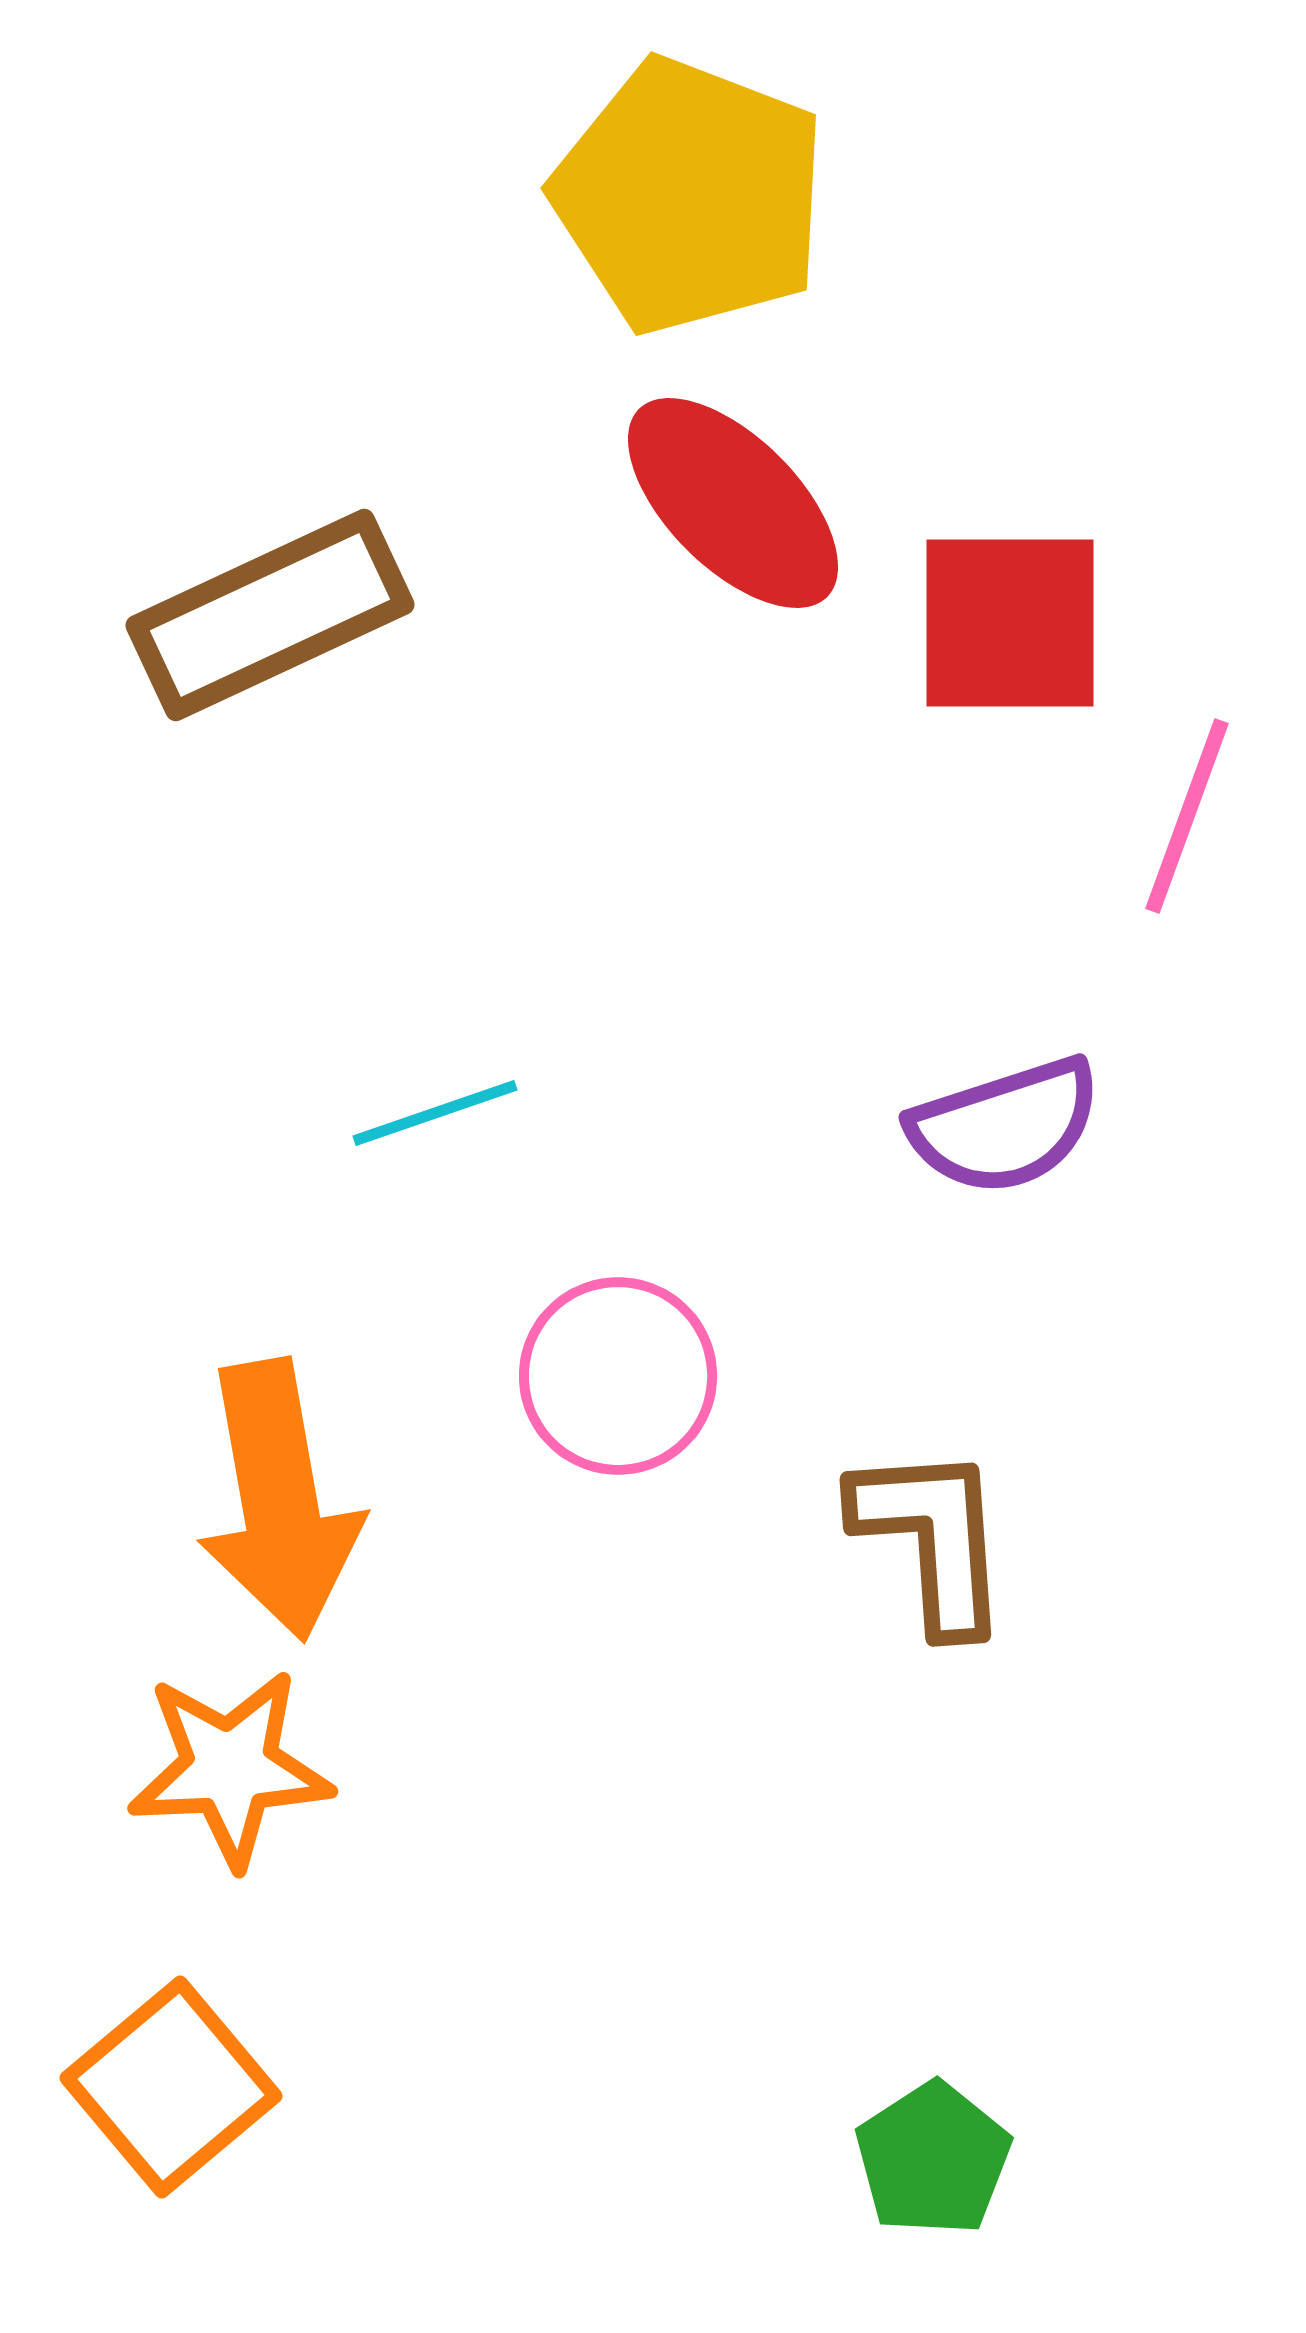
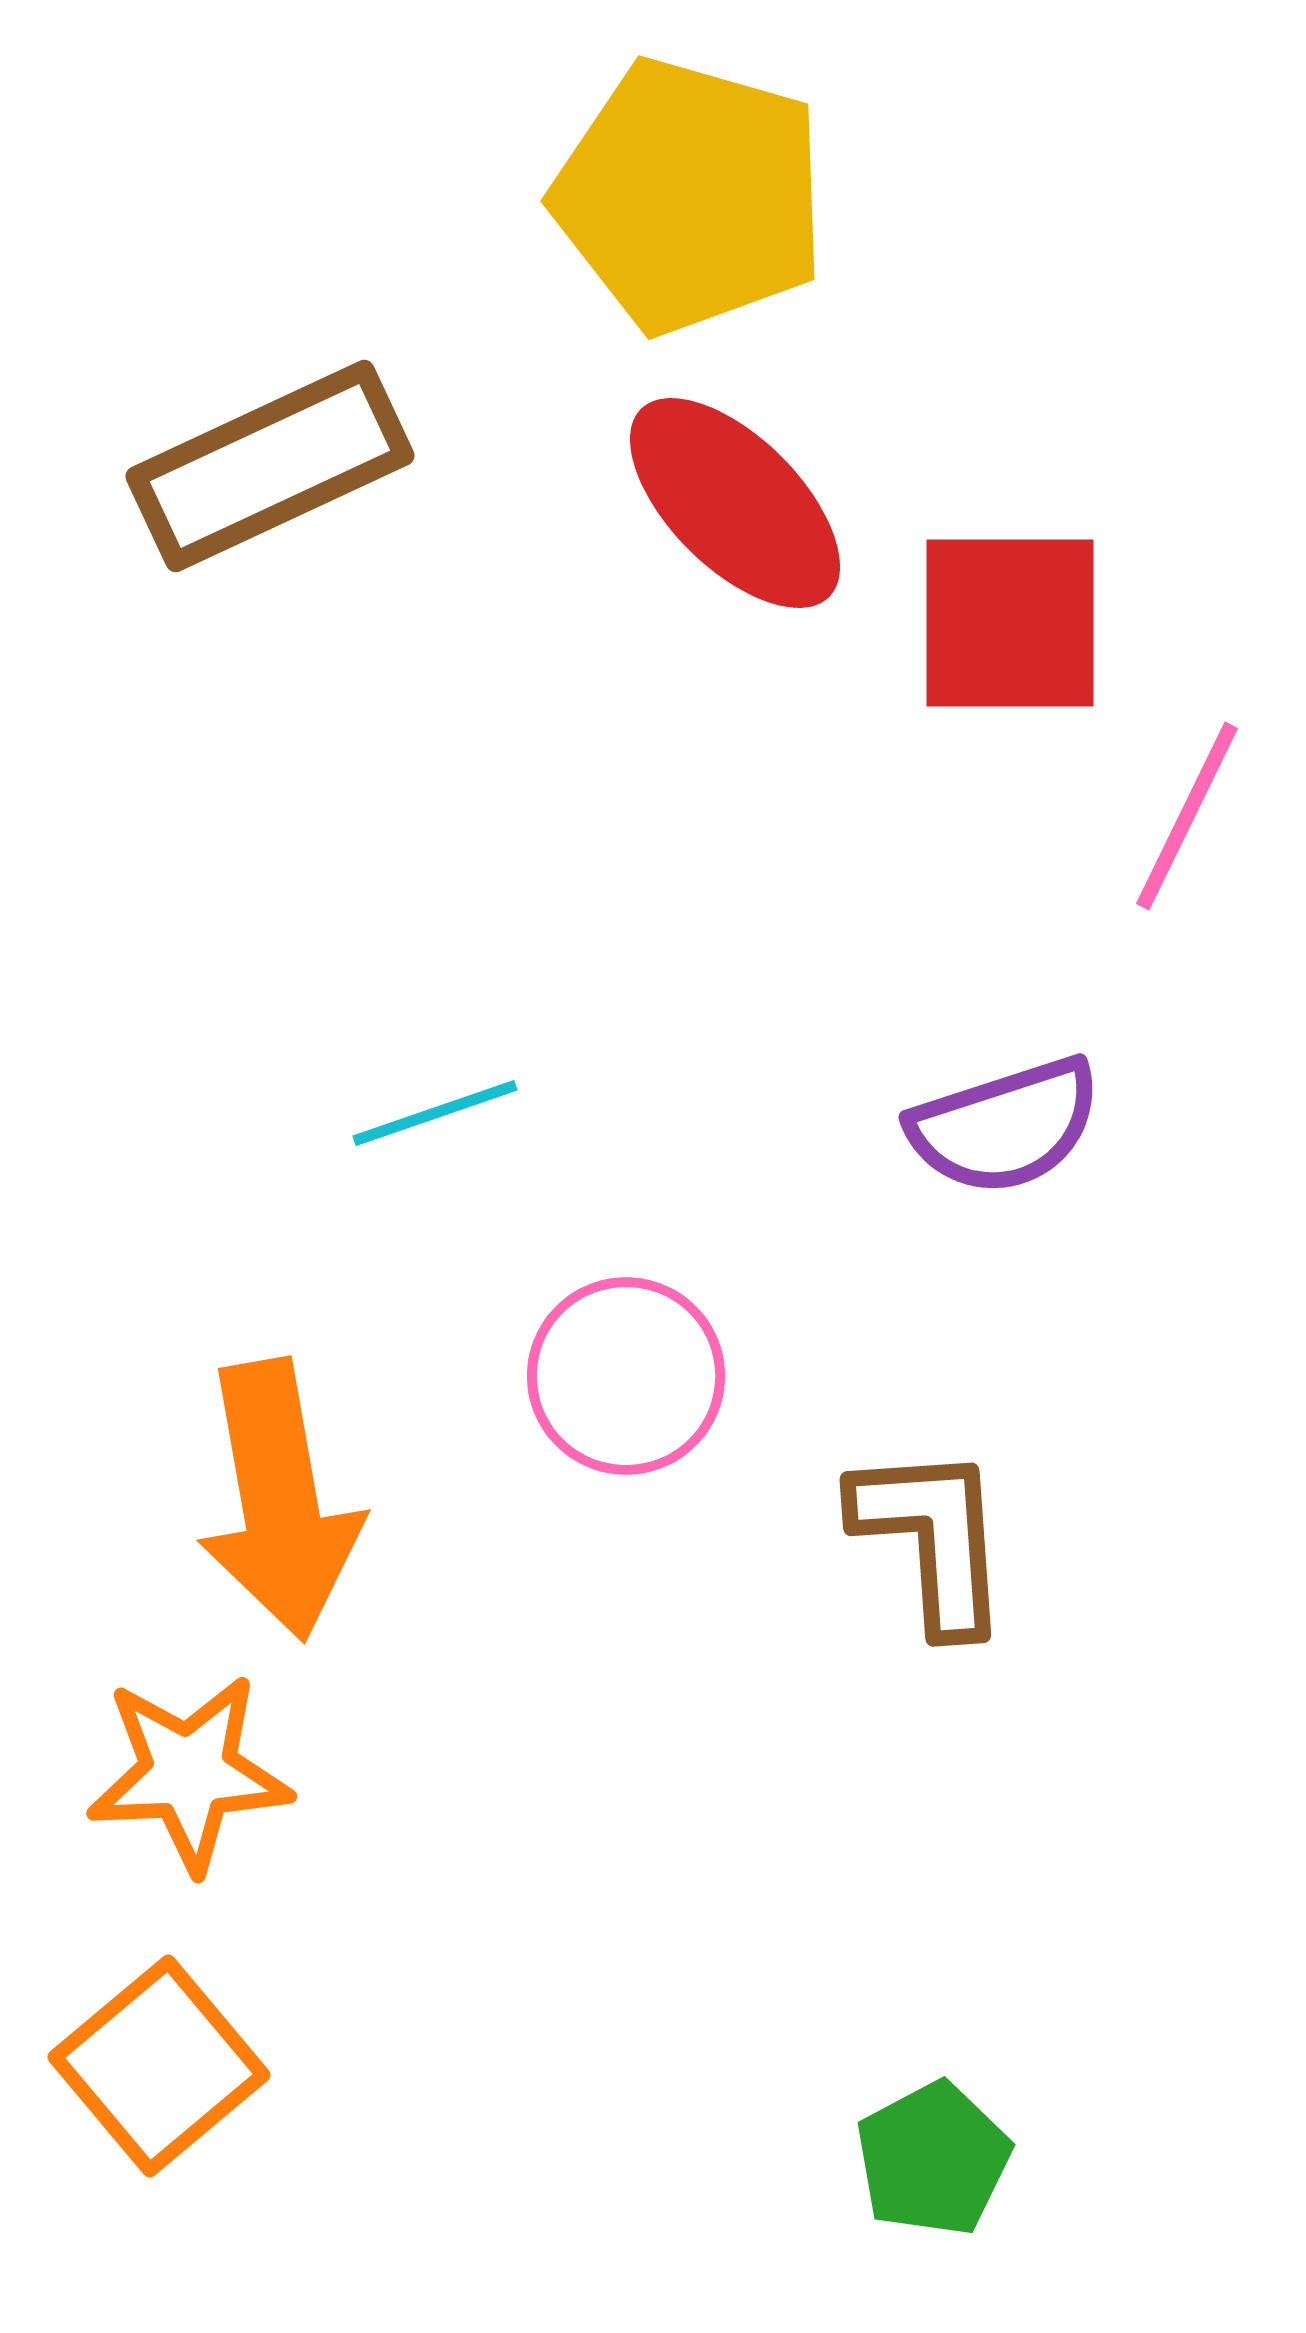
yellow pentagon: rotated 5 degrees counterclockwise
red ellipse: moved 2 px right
brown rectangle: moved 149 px up
pink line: rotated 6 degrees clockwise
pink circle: moved 8 px right
orange star: moved 41 px left, 5 px down
orange square: moved 12 px left, 21 px up
green pentagon: rotated 5 degrees clockwise
